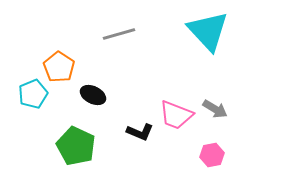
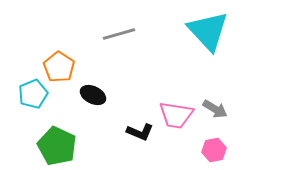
pink trapezoid: rotated 12 degrees counterclockwise
green pentagon: moved 19 px left
pink hexagon: moved 2 px right, 5 px up
